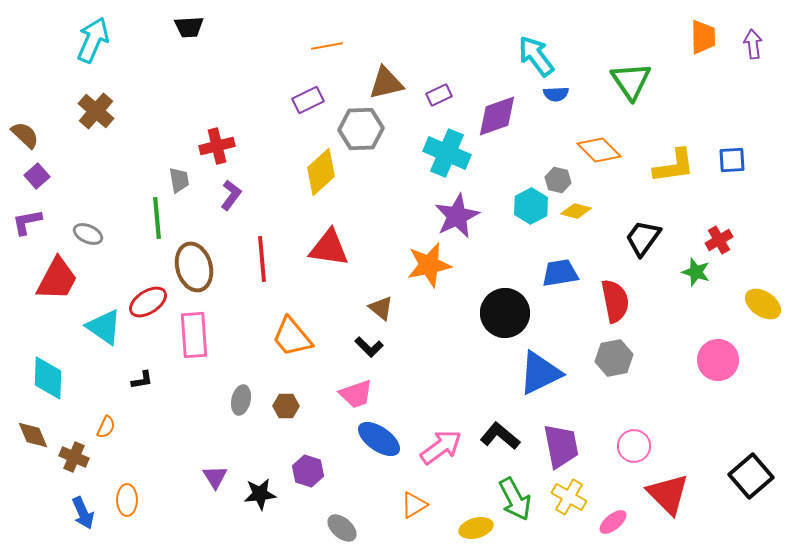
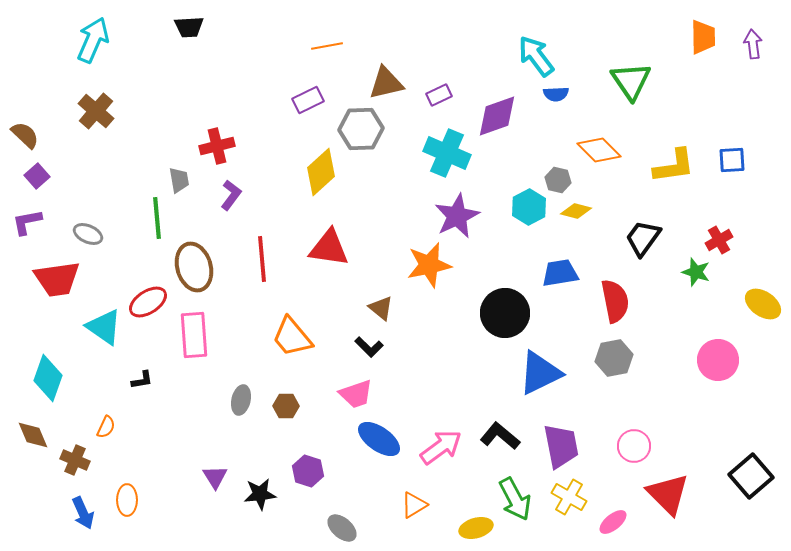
cyan hexagon at (531, 206): moved 2 px left, 1 px down
red trapezoid at (57, 279): rotated 54 degrees clockwise
cyan diamond at (48, 378): rotated 18 degrees clockwise
brown cross at (74, 457): moved 1 px right, 3 px down
